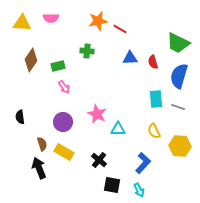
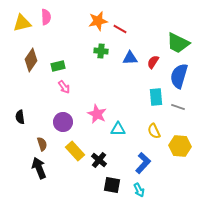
pink semicircle: moved 5 px left, 1 px up; rotated 91 degrees counterclockwise
yellow triangle: rotated 18 degrees counterclockwise
green cross: moved 14 px right
red semicircle: rotated 48 degrees clockwise
cyan rectangle: moved 2 px up
yellow rectangle: moved 11 px right, 1 px up; rotated 18 degrees clockwise
